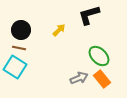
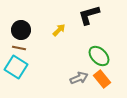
cyan square: moved 1 px right
